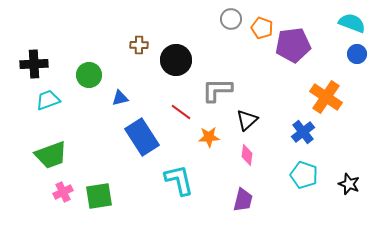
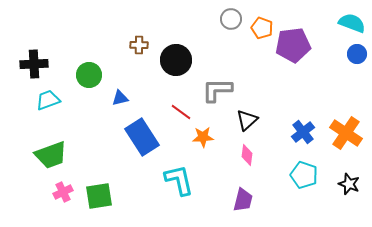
orange cross: moved 20 px right, 36 px down
orange star: moved 6 px left
